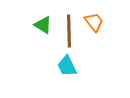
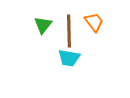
green triangle: rotated 36 degrees clockwise
cyan trapezoid: moved 2 px right, 8 px up; rotated 55 degrees counterclockwise
